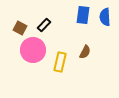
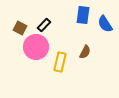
blue semicircle: moved 7 px down; rotated 30 degrees counterclockwise
pink circle: moved 3 px right, 3 px up
